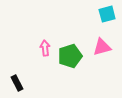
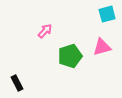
pink arrow: moved 17 px up; rotated 49 degrees clockwise
